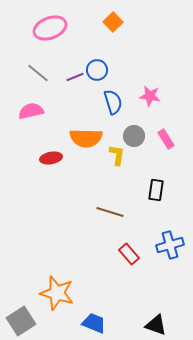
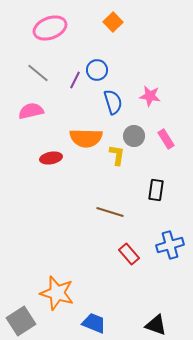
purple line: moved 3 px down; rotated 42 degrees counterclockwise
